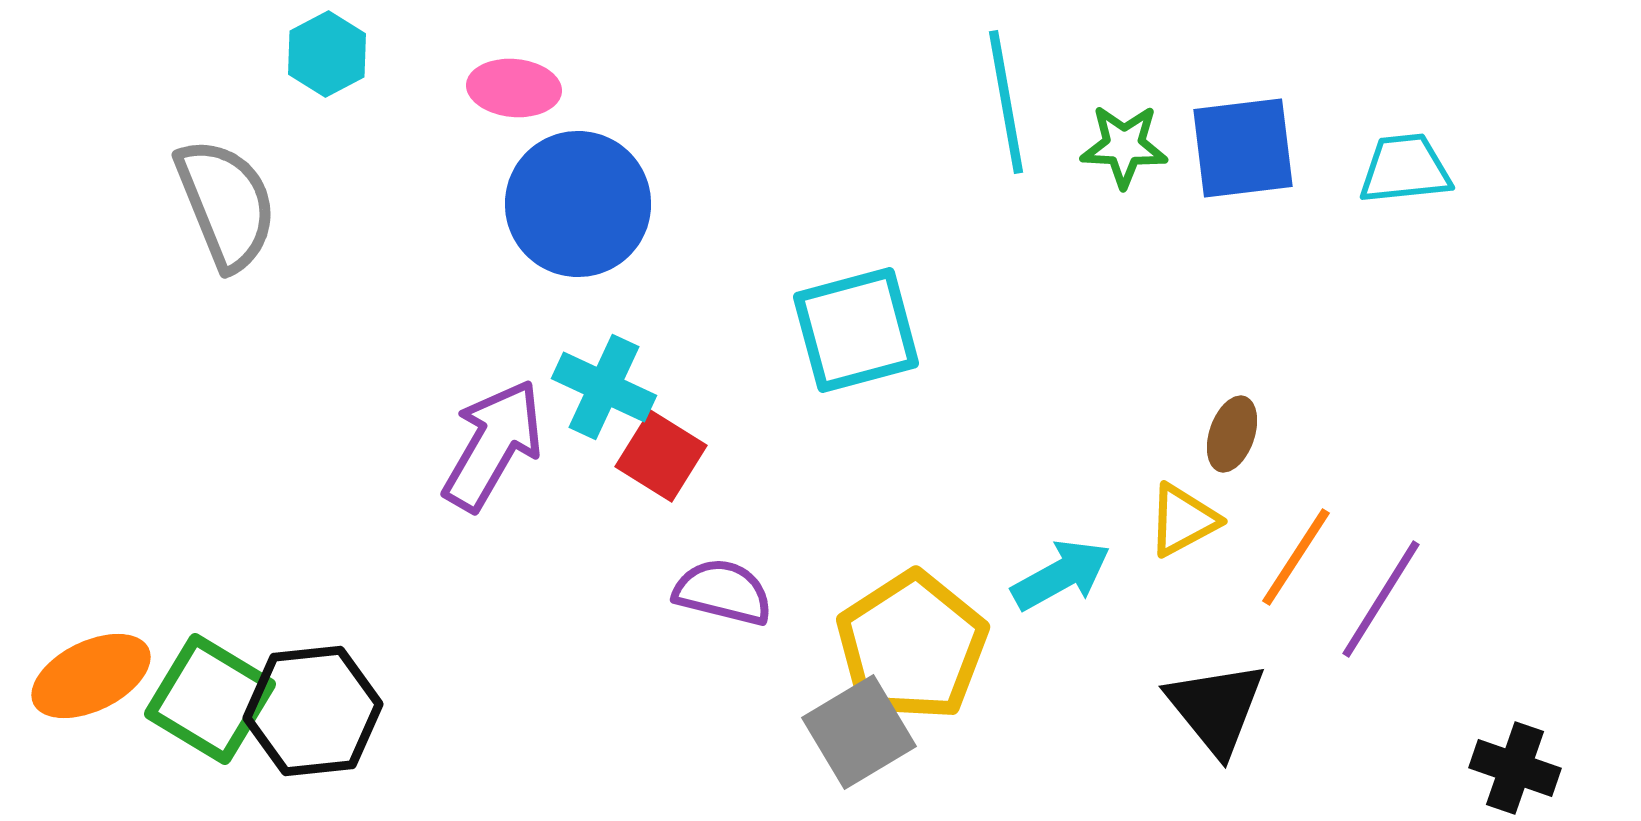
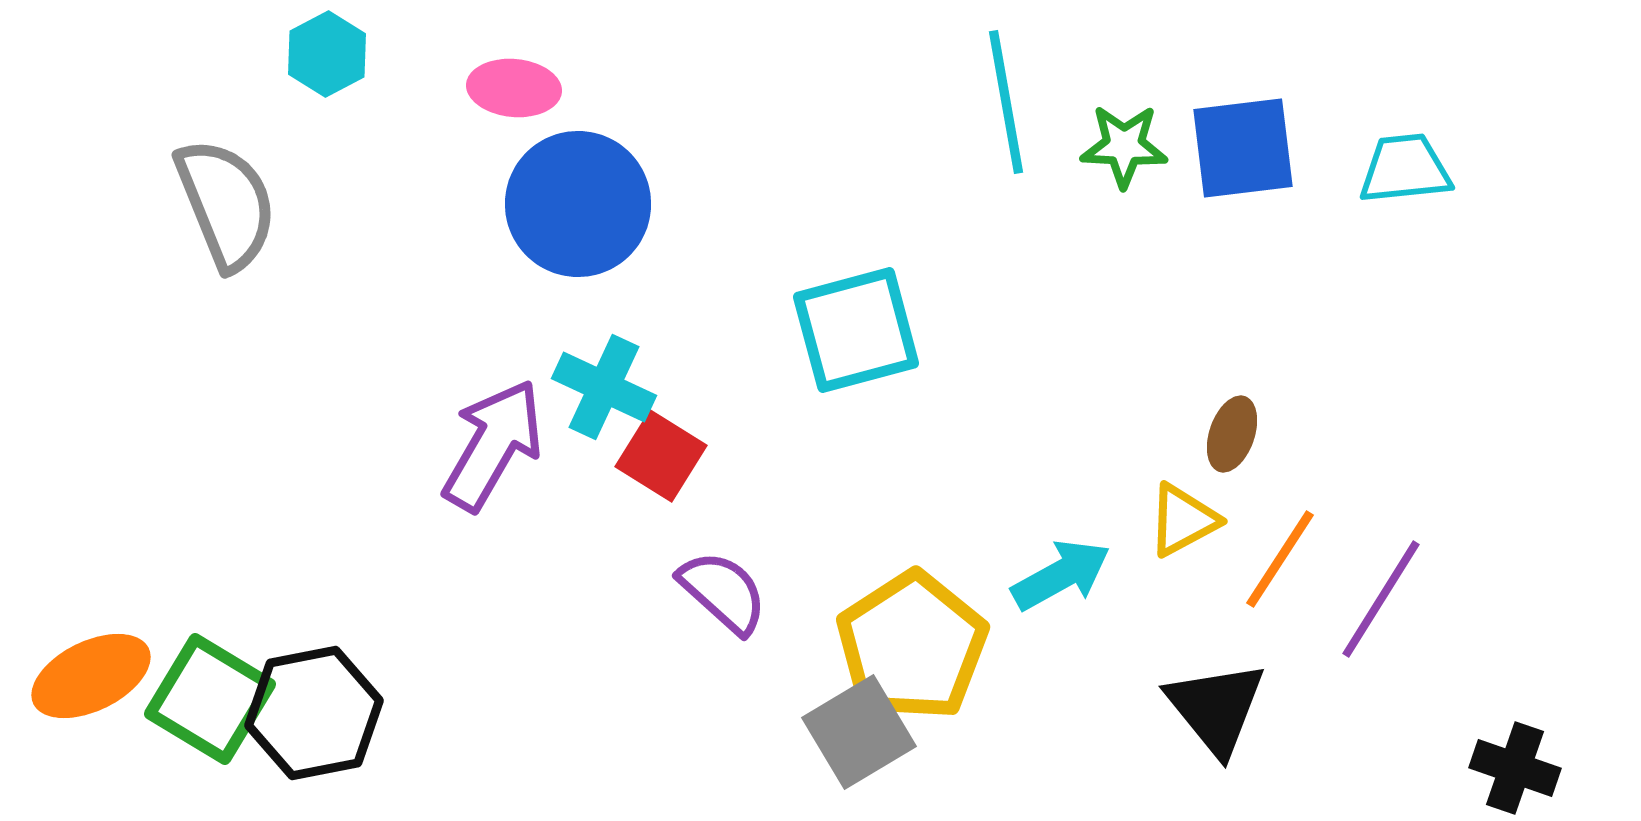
orange line: moved 16 px left, 2 px down
purple semicircle: rotated 28 degrees clockwise
black hexagon: moved 1 px right, 2 px down; rotated 5 degrees counterclockwise
